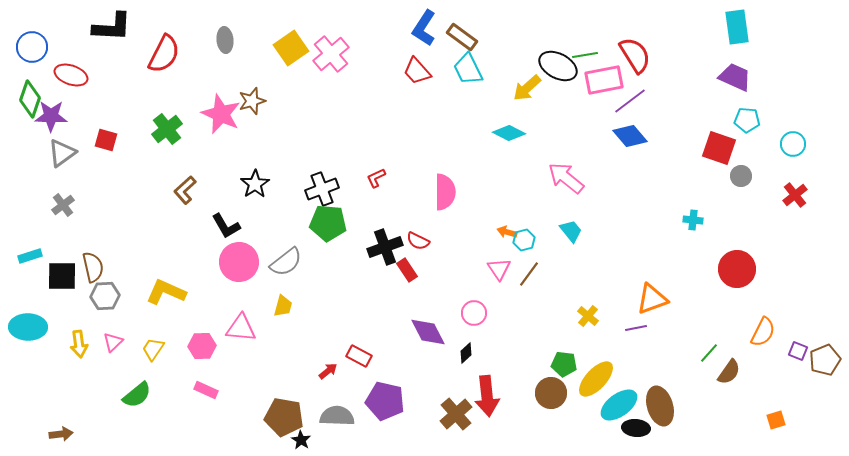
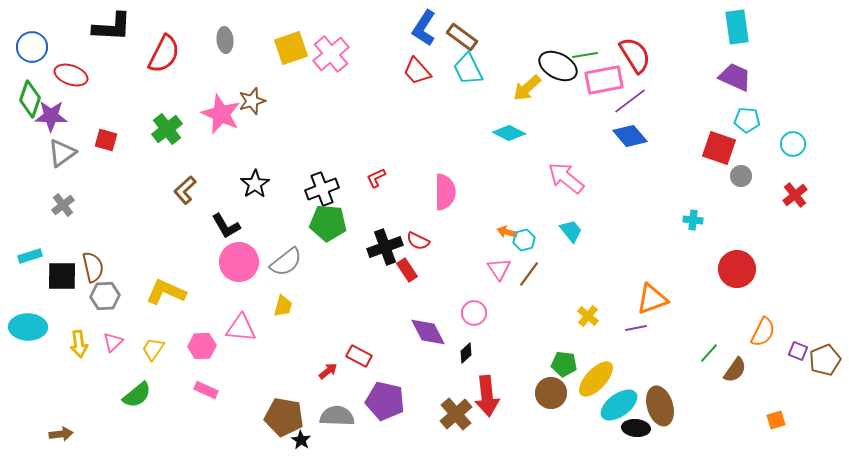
yellow square at (291, 48): rotated 16 degrees clockwise
brown semicircle at (729, 372): moved 6 px right, 2 px up
